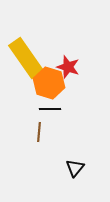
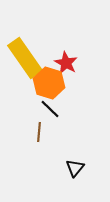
yellow rectangle: moved 1 px left
red star: moved 2 px left, 4 px up; rotated 10 degrees clockwise
black line: rotated 45 degrees clockwise
